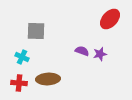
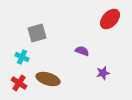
gray square: moved 1 px right, 2 px down; rotated 18 degrees counterclockwise
purple star: moved 3 px right, 19 px down
brown ellipse: rotated 20 degrees clockwise
red cross: rotated 28 degrees clockwise
